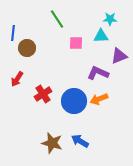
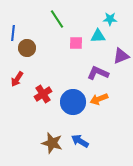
cyan triangle: moved 3 px left
purple triangle: moved 2 px right
blue circle: moved 1 px left, 1 px down
